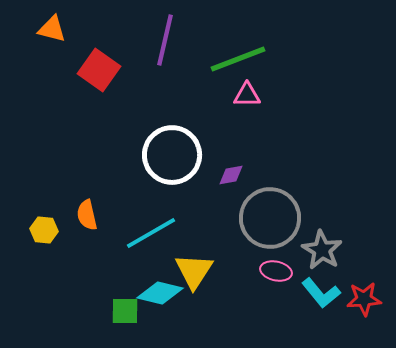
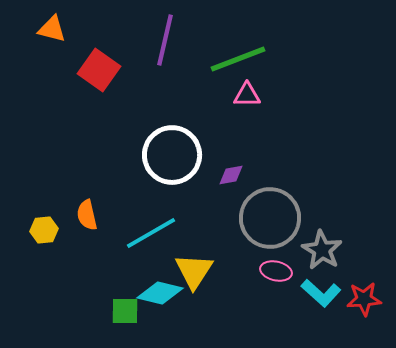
yellow hexagon: rotated 12 degrees counterclockwise
cyan L-shape: rotated 9 degrees counterclockwise
